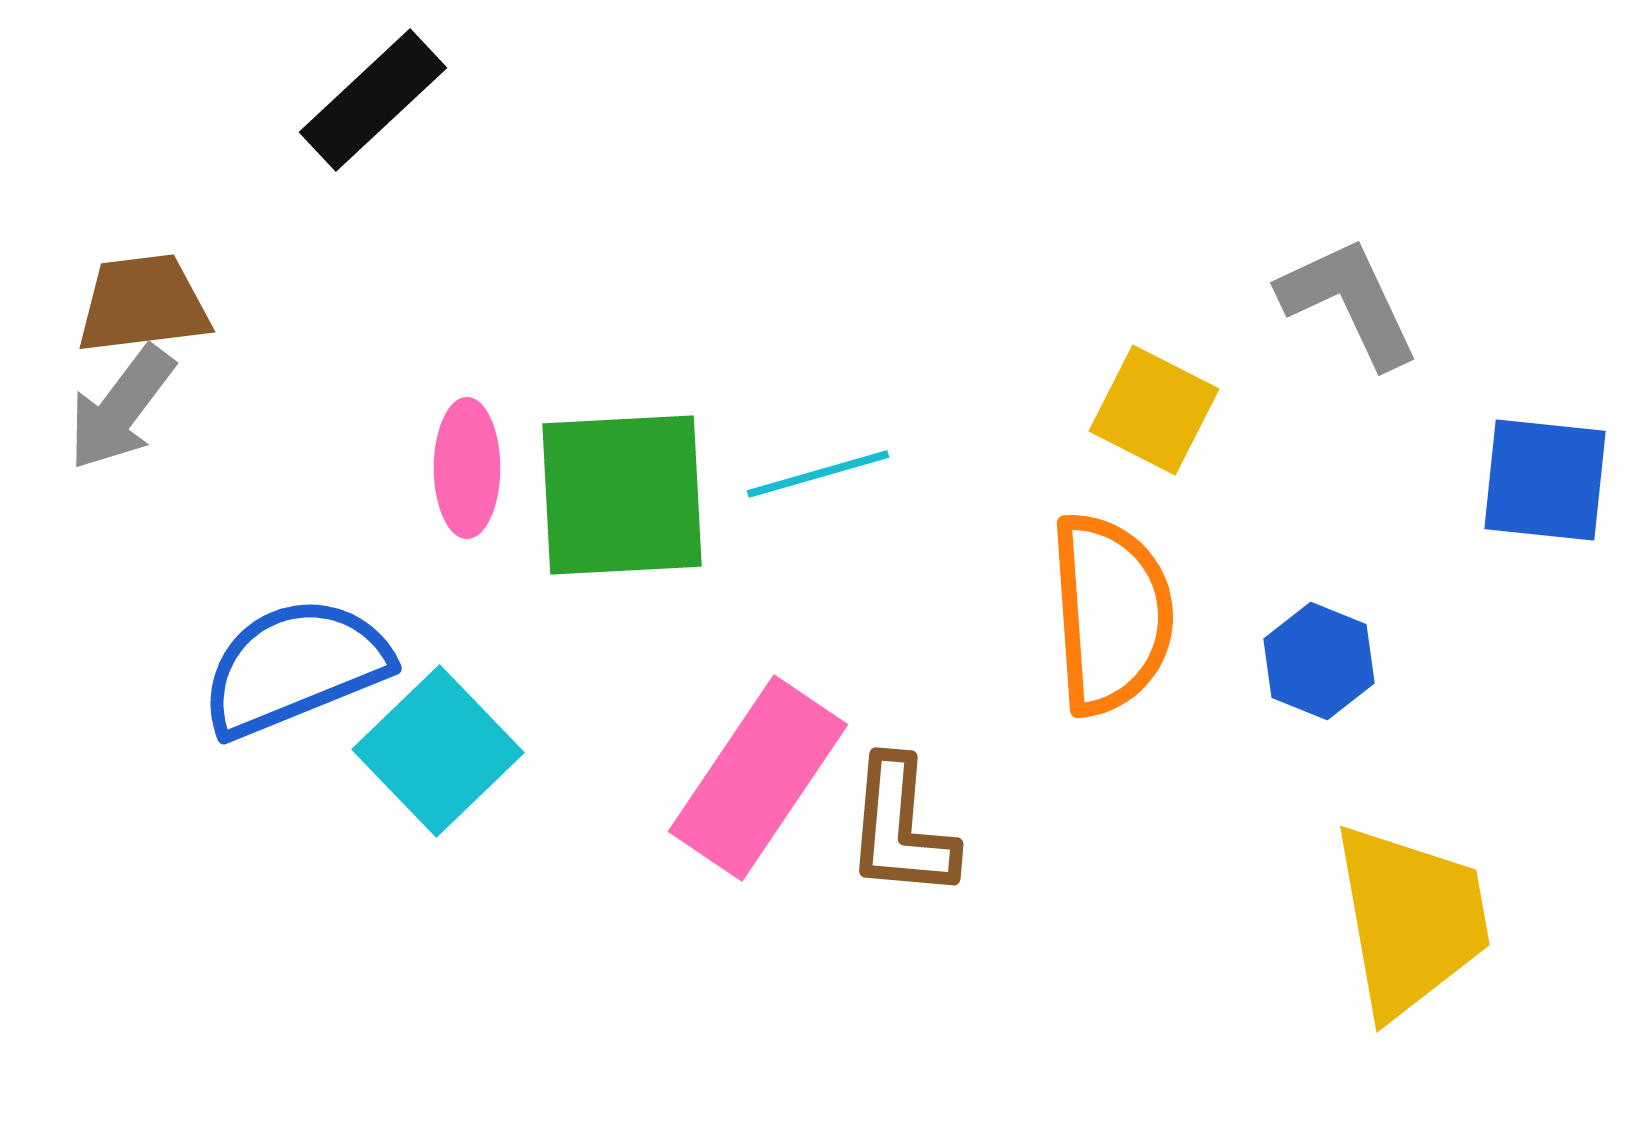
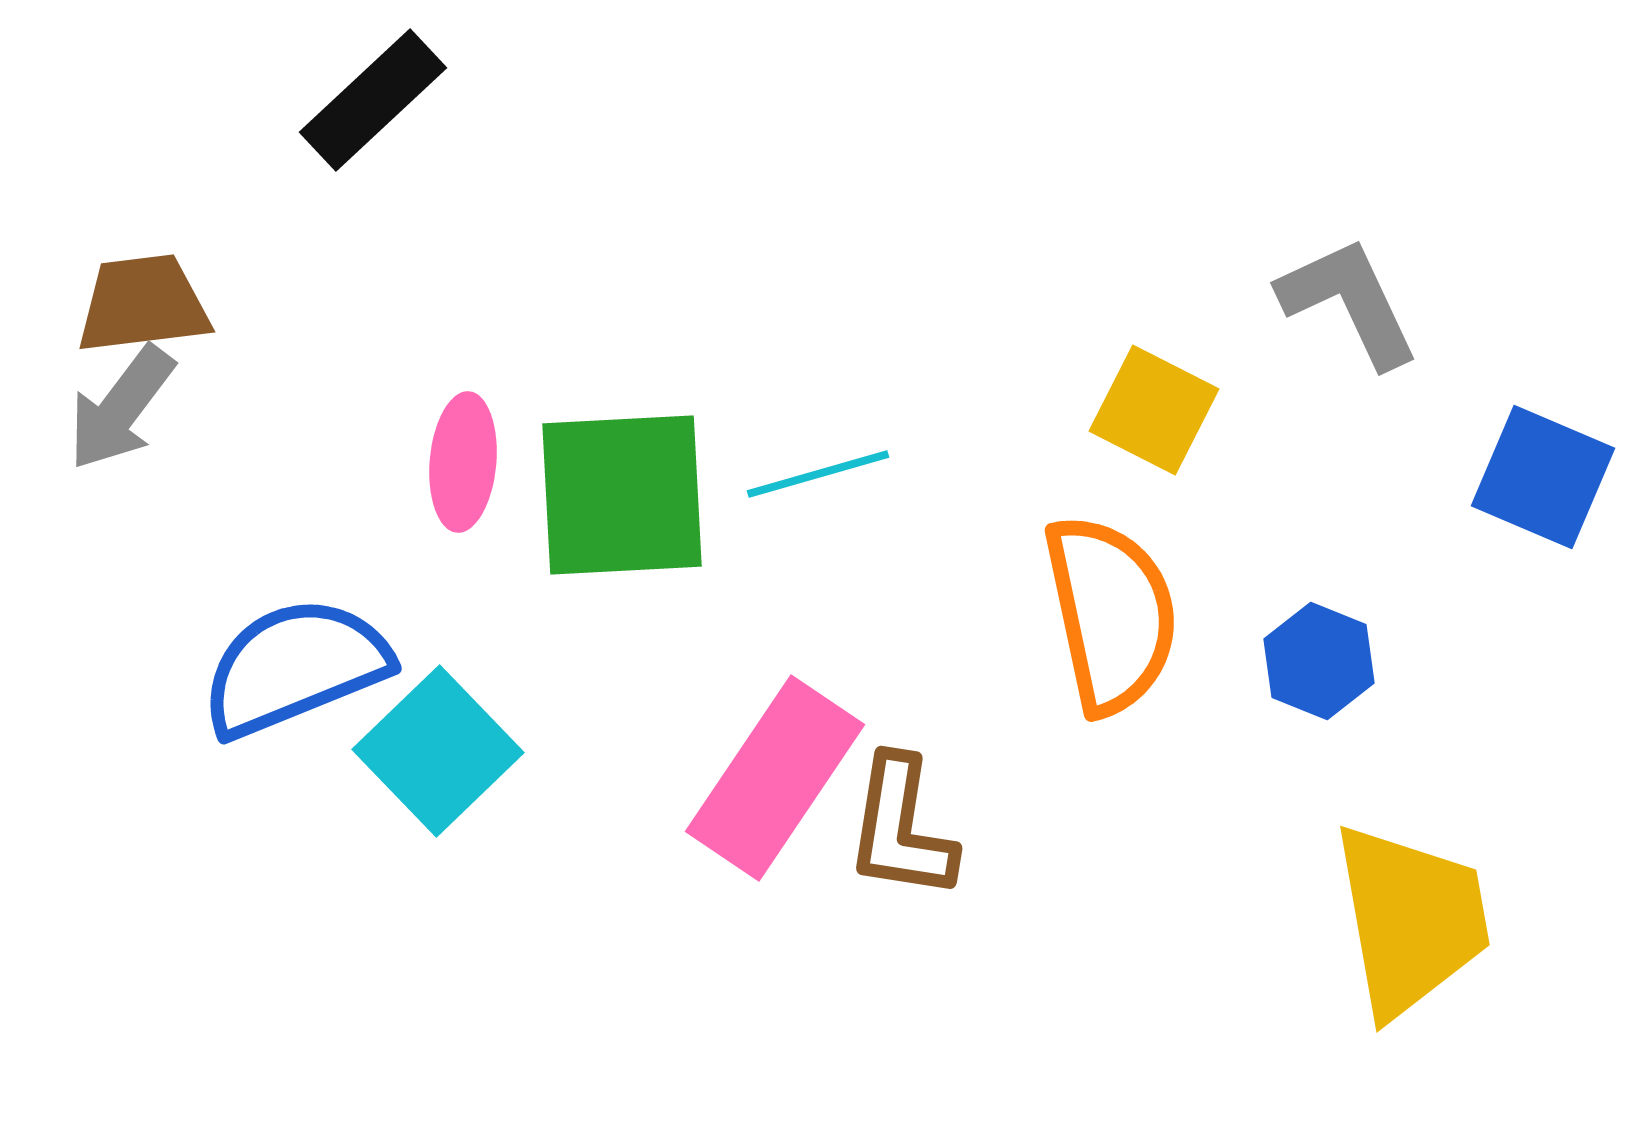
pink ellipse: moved 4 px left, 6 px up; rotated 5 degrees clockwise
blue square: moved 2 px left, 3 px up; rotated 17 degrees clockwise
orange semicircle: rotated 8 degrees counterclockwise
pink rectangle: moved 17 px right
brown L-shape: rotated 4 degrees clockwise
